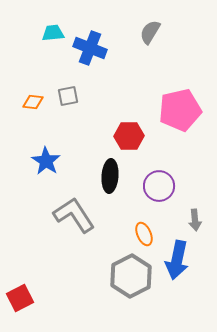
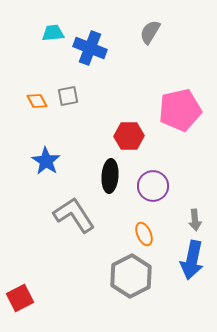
orange diamond: moved 4 px right, 1 px up; rotated 55 degrees clockwise
purple circle: moved 6 px left
blue arrow: moved 15 px right
